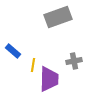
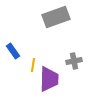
gray rectangle: moved 2 px left
blue rectangle: rotated 14 degrees clockwise
